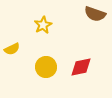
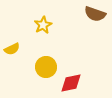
red diamond: moved 10 px left, 16 px down
